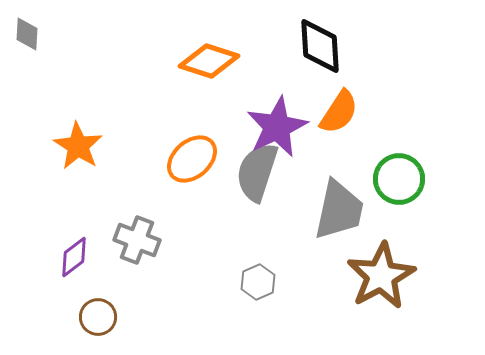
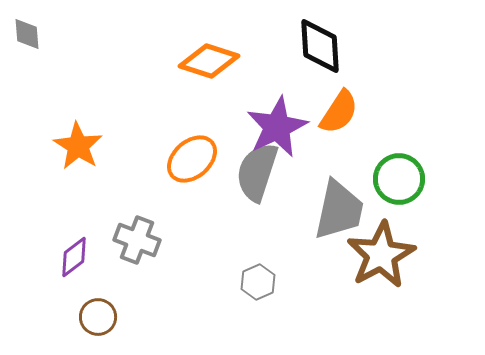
gray diamond: rotated 8 degrees counterclockwise
brown star: moved 21 px up
